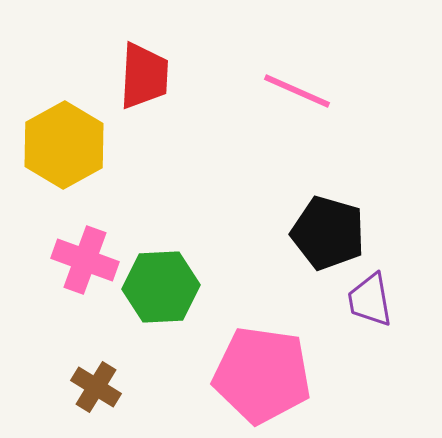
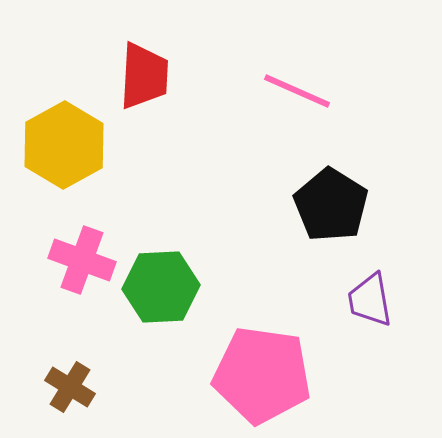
black pentagon: moved 3 px right, 28 px up; rotated 16 degrees clockwise
pink cross: moved 3 px left
brown cross: moved 26 px left
